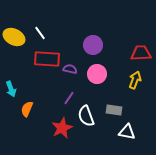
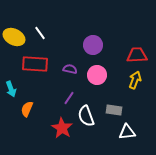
red trapezoid: moved 4 px left, 2 px down
red rectangle: moved 12 px left, 5 px down
pink circle: moved 1 px down
red star: rotated 15 degrees counterclockwise
white triangle: rotated 18 degrees counterclockwise
